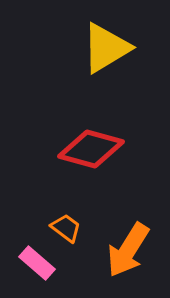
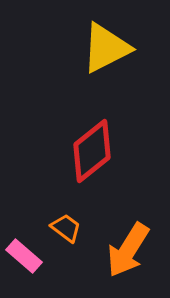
yellow triangle: rotated 4 degrees clockwise
red diamond: moved 1 px right, 2 px down; rotated 54 degrees counterclockwise
pink rectangle: moved 13 px left, 7 px up
